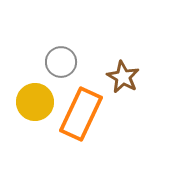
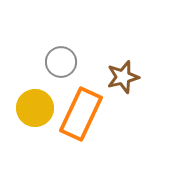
brown star: rotated 28 degrees clockwise
yellow circle: moved 6 px down
